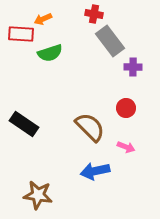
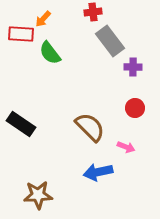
red cross: moved 1 px left, 2 px up; rotated 18 degrees counterclockwise
orange arrow: rotated 24 degrees counterclockwise
green semicircle: rotated 70 degrees clockwise
red circle: moved 9 px right
black rectangle: moved 3 px left
blue arrow: moved 3 px right, 1 px down
brown star: rotated 12 degrees counterclockwise
